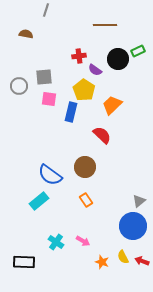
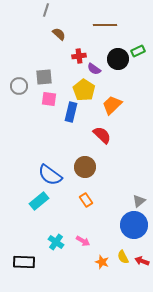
brown semicircle: moved 33 px right; rotated 32 degrees clockwise
purple semicircle: moved 1 px left, 1 px up
blue circle: moved 1 px right, 1 px up
